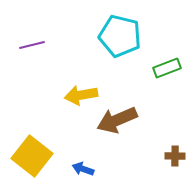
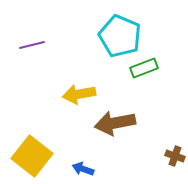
cyan pentagon: rotated 9 degrees clockwise
green rectangle: moved 23 px left
yellow arrow: moved 2 px left, 1 px up
brown arrow: moved 2 px left, 3 px down; rotated 12 degrees clockwise
brown cross: rotated 18 degrees clockwise
